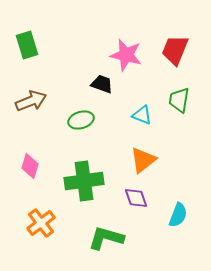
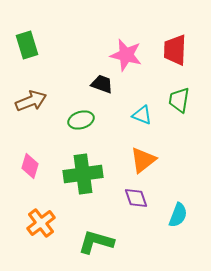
red trapezoid: rotated 20 degrees counterclockwise
green cross: moved 1 px left, 7 px up
green L-shape: moved 10 px left, 4 px down
